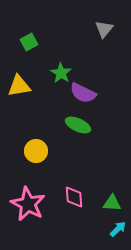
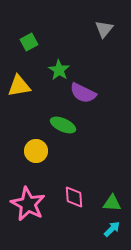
green star: moved 2 px left, 3 px up
green ellipse: moved 15 px left
cyan arrow: moved 6 px left
